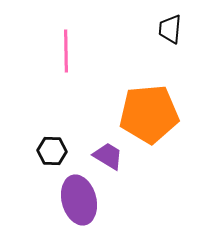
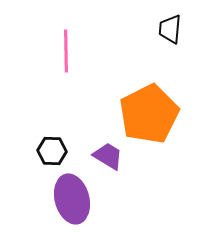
orange pentagon: rotated 22 degrees counterclockwise
purple ellipse: moved 7 px left, 1 px up
